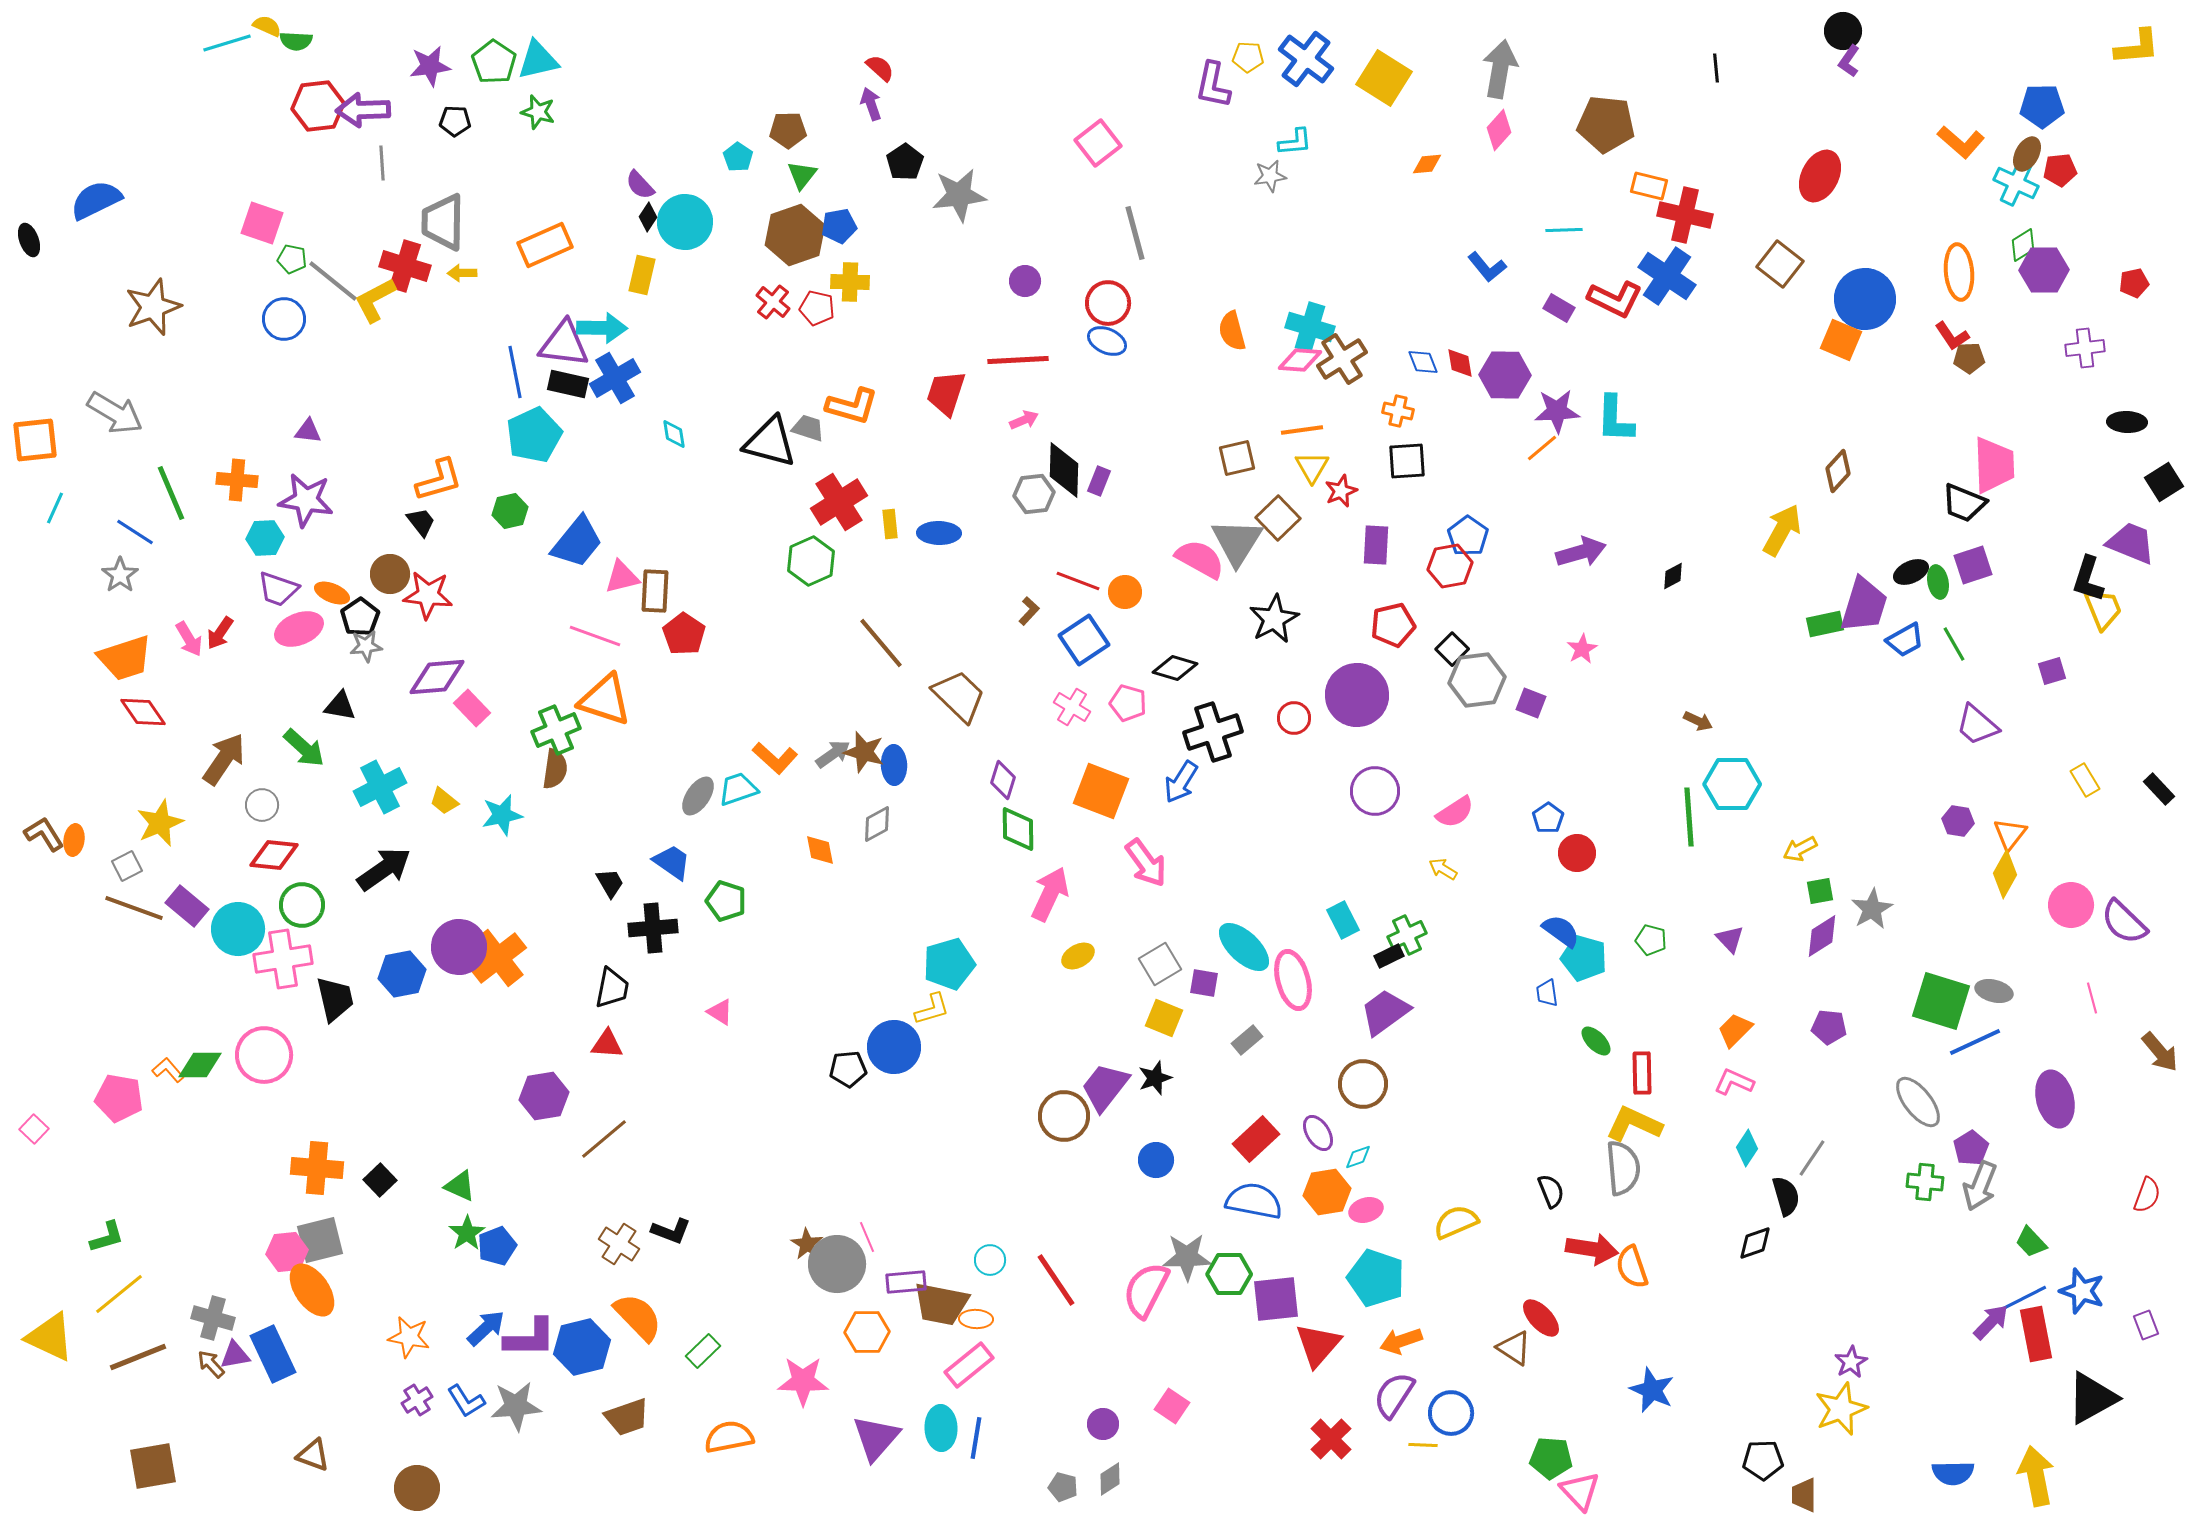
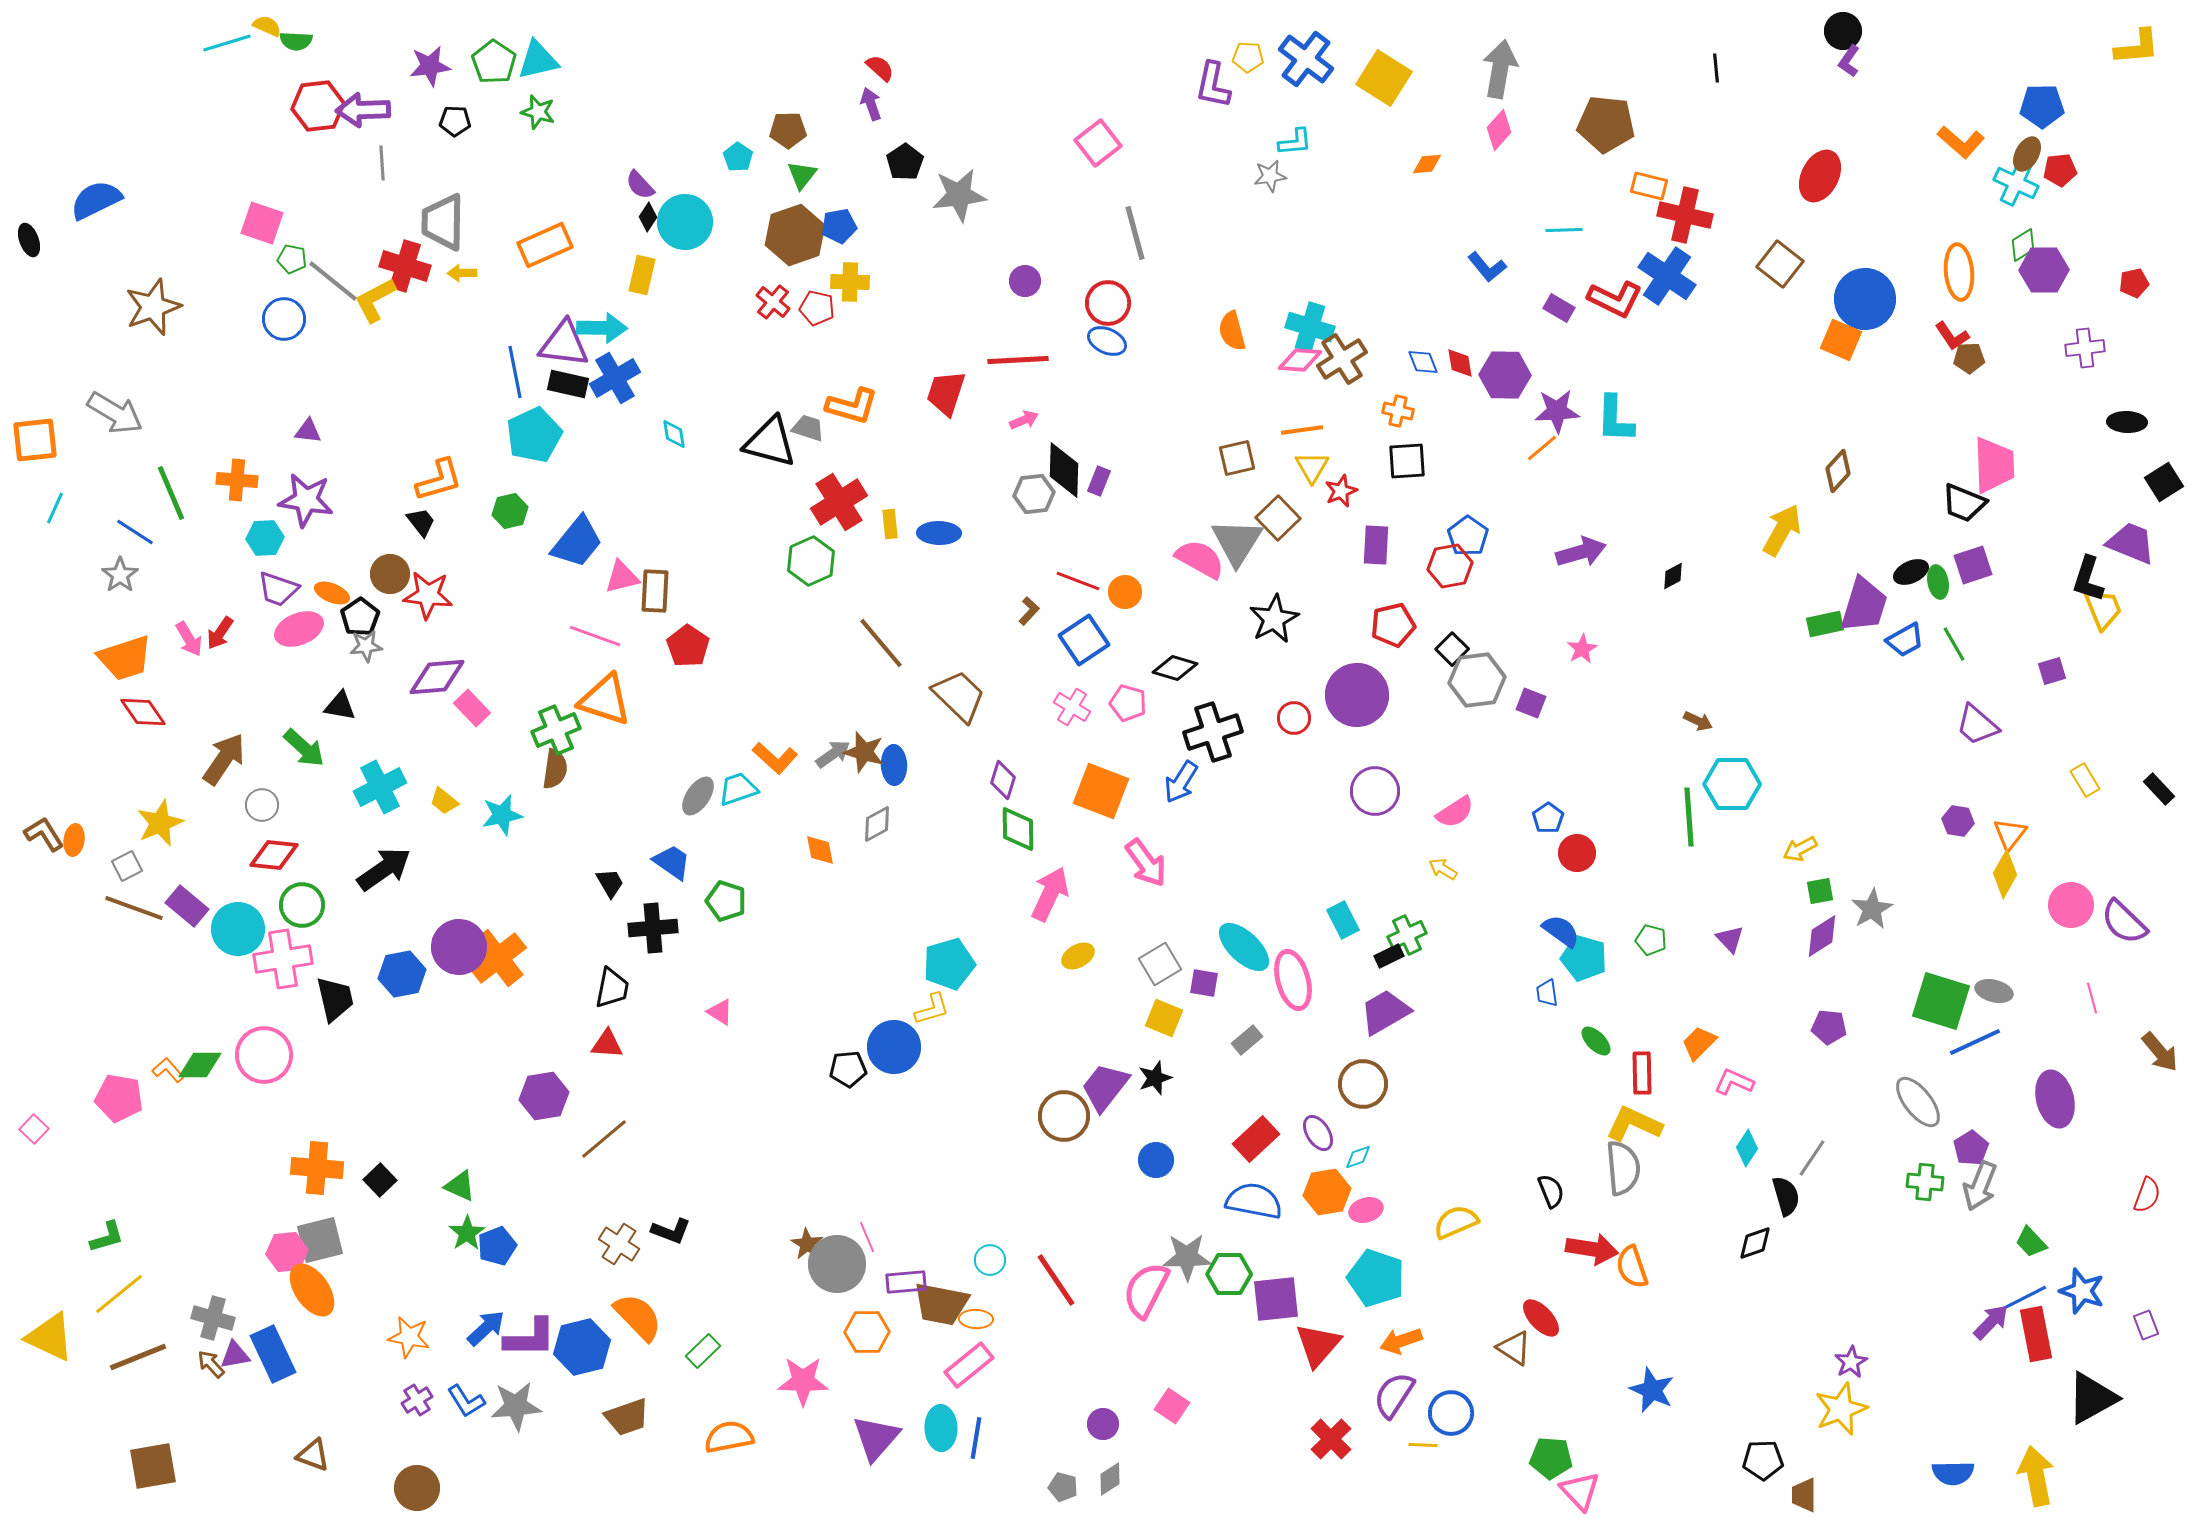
red pentagon at (684, 634): moved 4 px right, 12 px down
purple trapezoid at (1385, 1012): rotated 6 degrees clockwise
orange trapezoid at (1735, 1030): moved 36 px left, 13 px down
